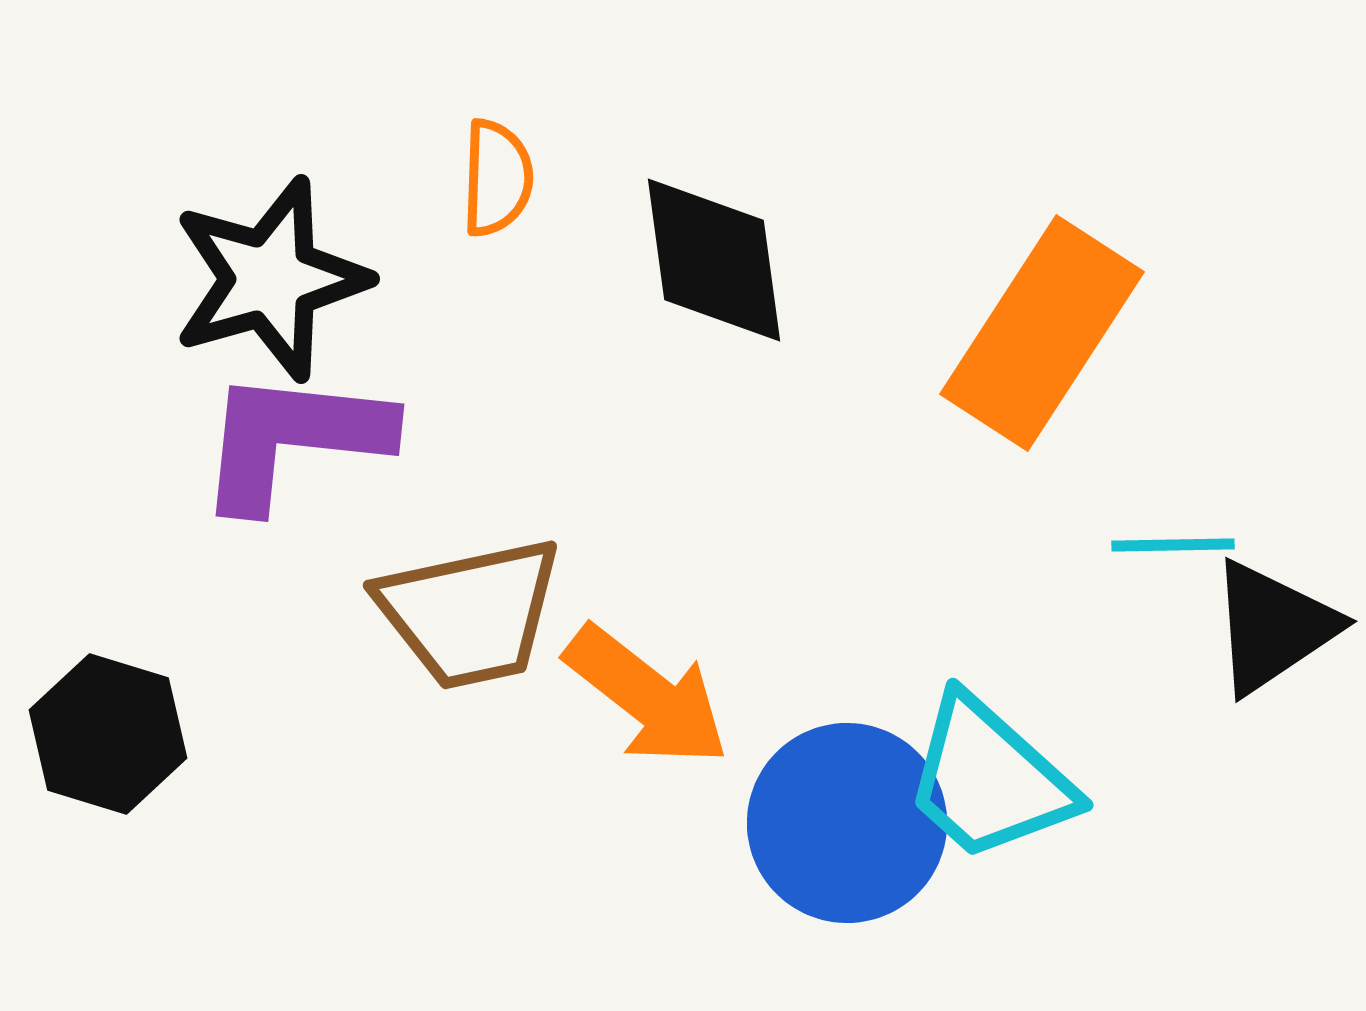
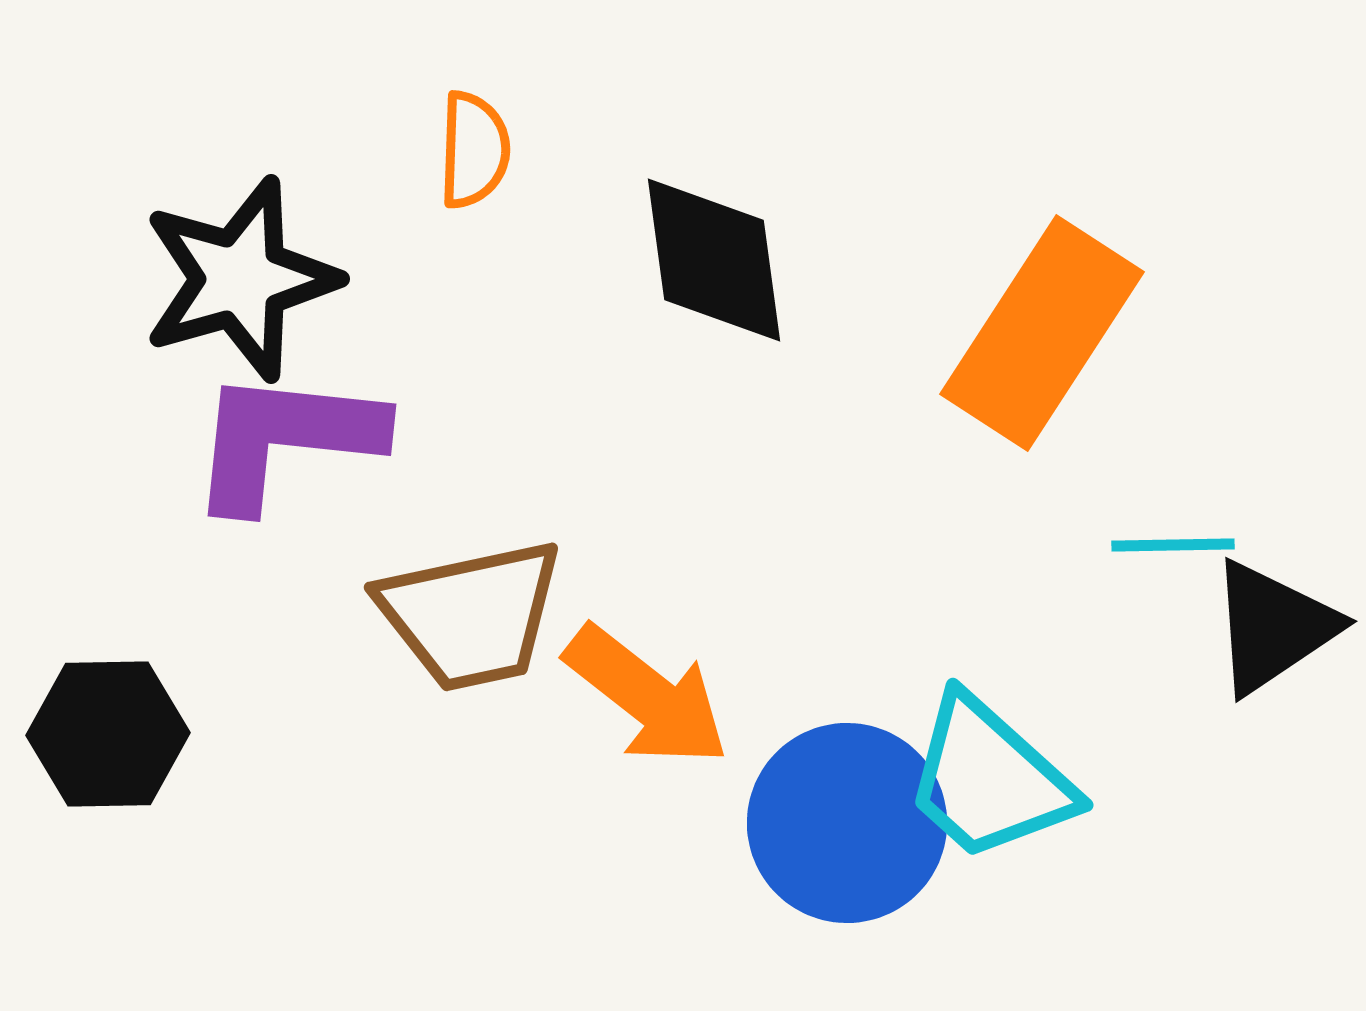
orange semicircle: moved 23 px left, 28 px up
black star: moved 30 px left
purple L-shape: moved 8 px left
brown trapezoid: moved 1 px right, 2 px down
black hexagon: rotated 18 degrees counterclockwise
